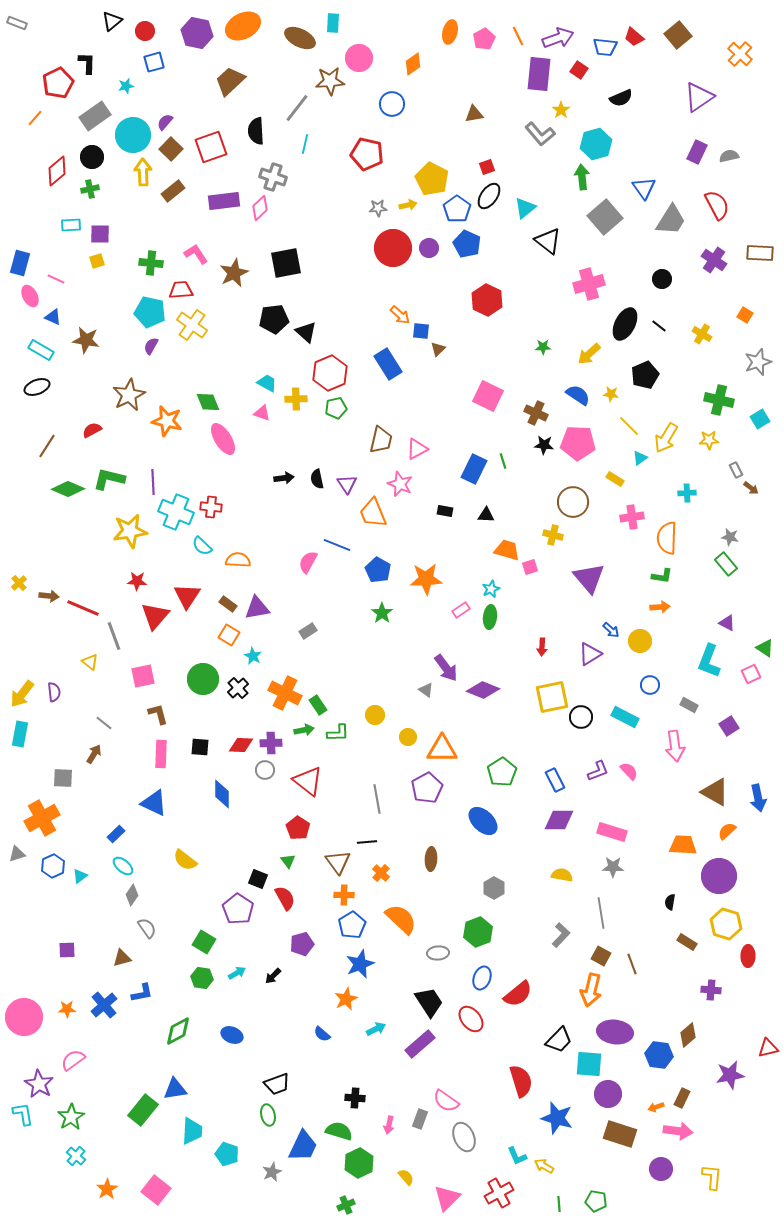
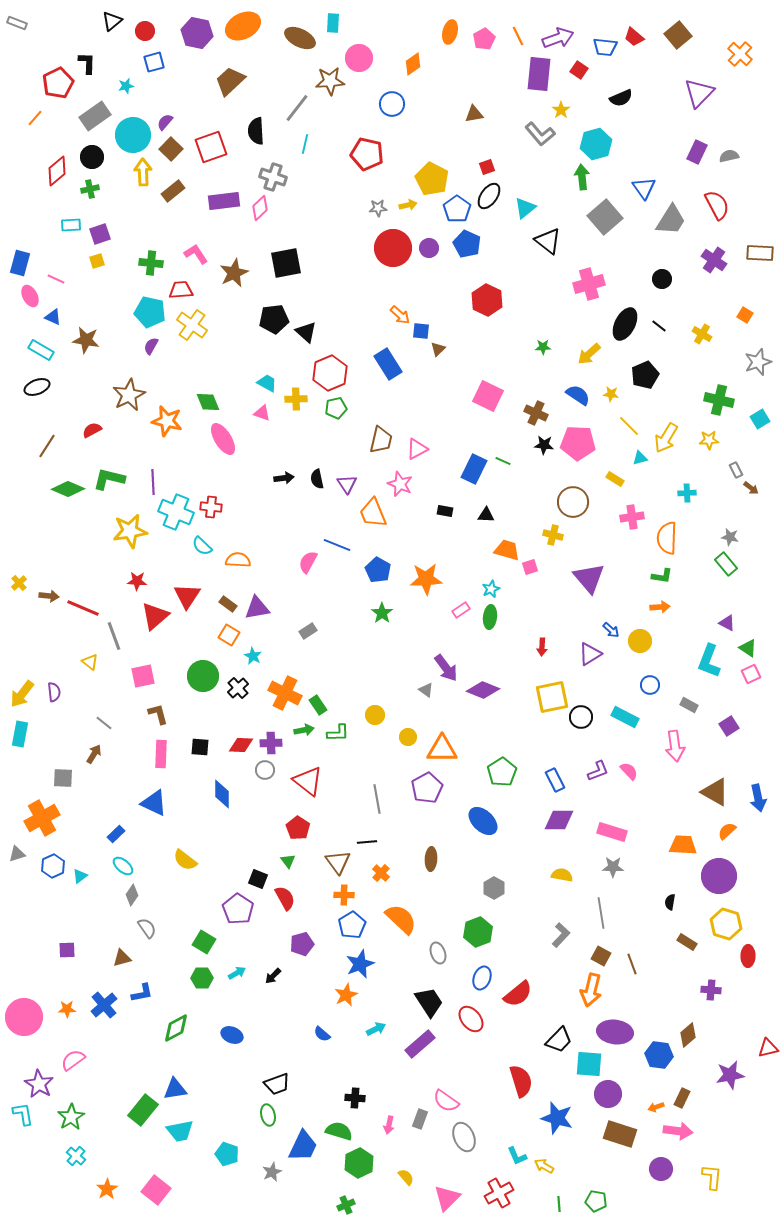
purple triangle at (699, 97): moved 4 px up; rotated 12 degrees counterclockwise
purple square at (100, 234): rotated 20 degrees counterclockwise
cyan triangle at (640, 458): rotated 21 degrees clockwise
green line at (503, 461): rotated 49 degrees counterclockwise
red triangle at (155, 616): rotated 8 degrees clockwise
green triangle at (765, 648): moved 17 px left
green circle at (203, 679): moved 3 px up
gray ellipse at (438, 953): rotated 75 degrees clockwise
green hexagon at (202, 978): rotated 10 degrees counterclockwise
orange star at (346, 999): moved 4 px up
green diamond at (178, 1031): moved 2 px left, 3 px up
cyan trapezoid at (192, 1131): moved 12 px left; rotated 76 degrees clockwise
